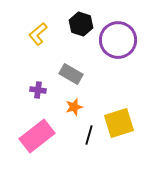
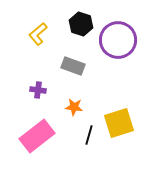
gray rectangle: moved 2 px right, 8 px up; rotated 10 degrees counterclockwise
orange star: rotated 24 degrees clockwise
